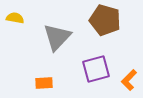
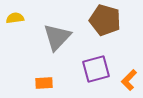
yellow semicircle: rotated 18 degrees counterclockwise
